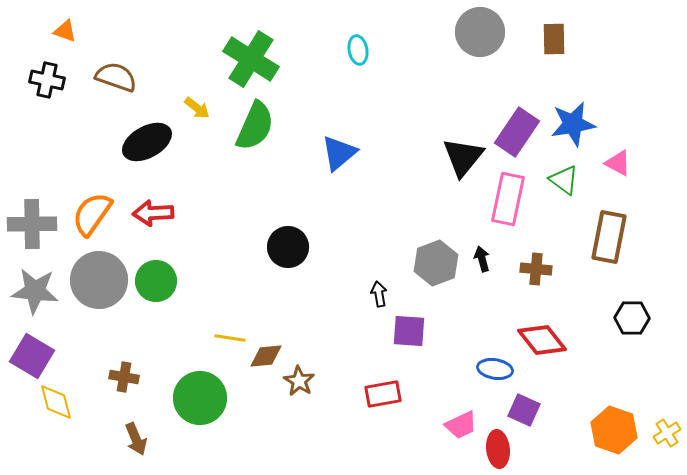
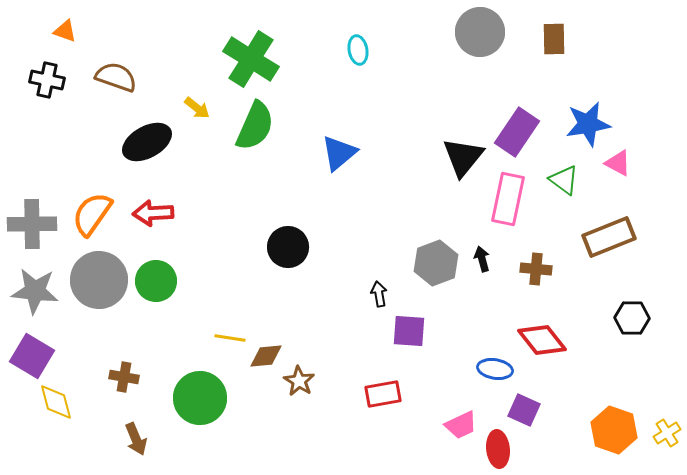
blue star at (573, 124): moved 15 px right
brown rectangle at (609, 237): rotated 57 degrees clockwise
